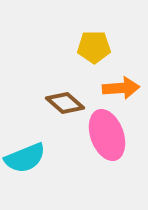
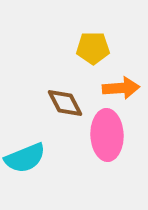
yellow pentagon: moved 1 px left, 1 px down
brown diamond: rotated 21 degrees clockwise
pink ellipse: rotated 18 degrees clockwise
